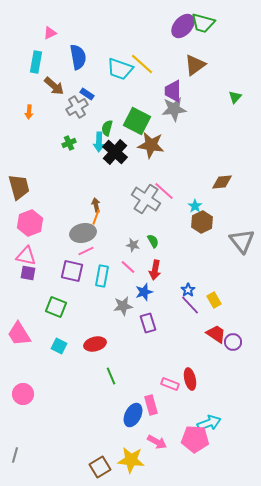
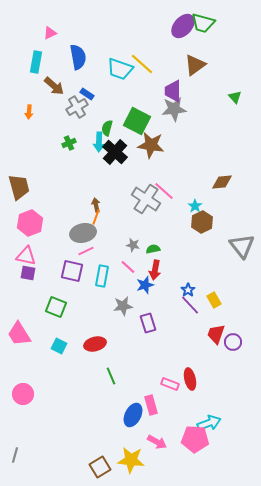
green triangle at (235, 97): rotated 24 degrees counterclockwise
green semicircle at (153, 241): moved 8 px down; rotated 72 degrees counterclockwise
gray triangle at (242, 241): moved 5 px down
blue star at (144, 292): moved 1 px right, 7 px up
red trapezoid at (216, 334): rotated 105 degrees counterclockwise
